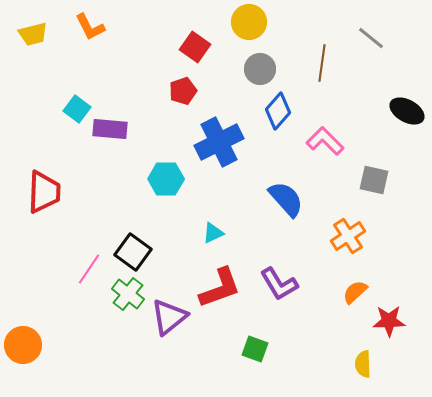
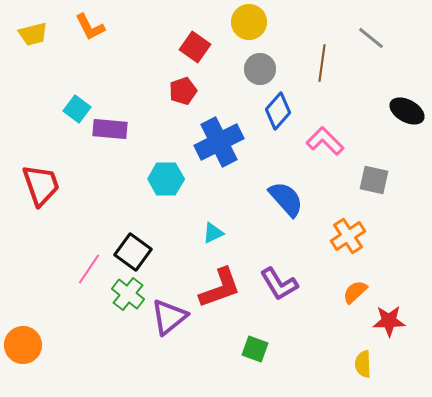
red trapezoid: moved 3 px left, 7 px up; rotated 21 degrees counterclockwise
